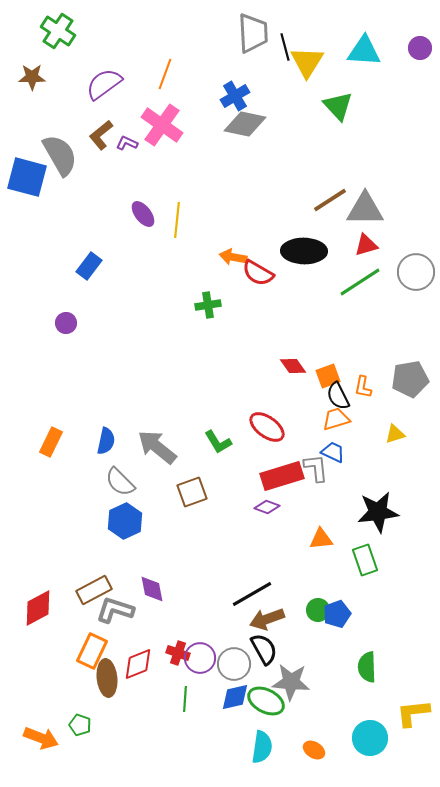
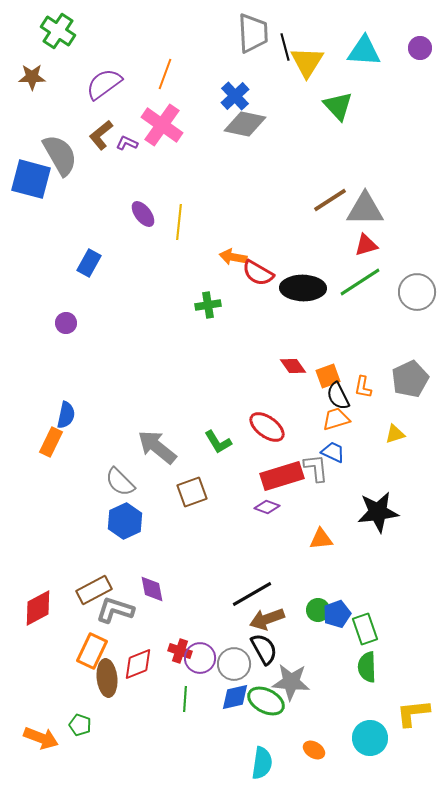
blue cross at (235, 96): rotated 12 degrees counterclockwise
blue square at (27, 177): moved 4 px right, 2 px down
yellow line at (177, 220): moved 2 px right, 2 px down
black ellipse at (304, 251): moved 1 px left, 37 px down
blue rectangle at (89, 266): moved 3 px up; rotated 8 degrees counterclockwise
gray circle at (416, 272): moved 1 px right, 20 px down
gray pentagon at (410, 379): rotated 15 degrees counterclockwise
blue semicircle at (106, 441): moved 40 px left, 26 px up
green rectangle at (365, 560): moved 69 px down
red cross at (178, 653): moved 2 px right, 2 px up
cyan semicircle at (262, 747): moved 16 px down
